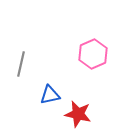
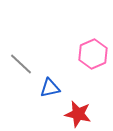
gray line: rotated 60 degrees counterclockwise
blue triangle: moved 7 px up
